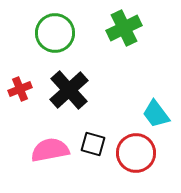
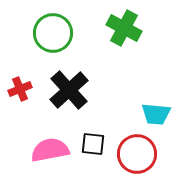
green cross: rotated 36 degrees counterclockwise
green circle: moved 2 px left
cyan trapezoid: rotated 48 degrees counterclockwise
black square: rotated 10 degrees counterclockwise
red circle: moved 1 px right, 1 px down
